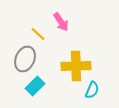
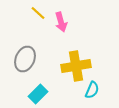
pink arrow: rotated 18 degrees clockwise
yellow line: moved 21 px up
yellow cross: rotated 8 degrees counterclockwise
cyan rectangle: moved 3 px right, 8 px down
